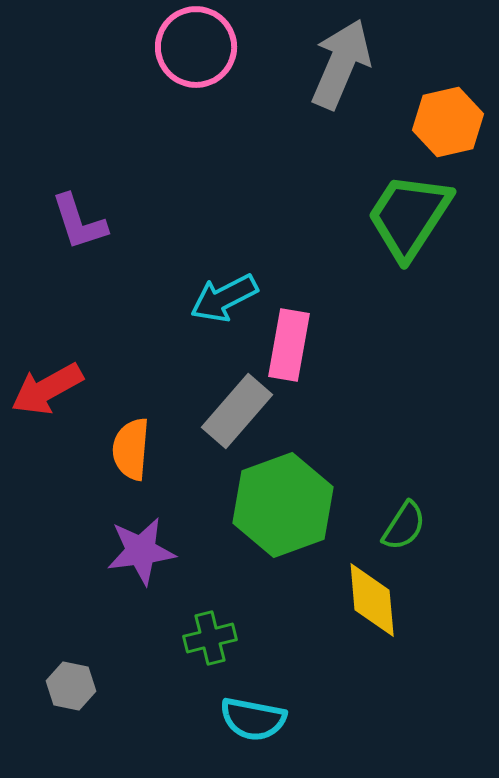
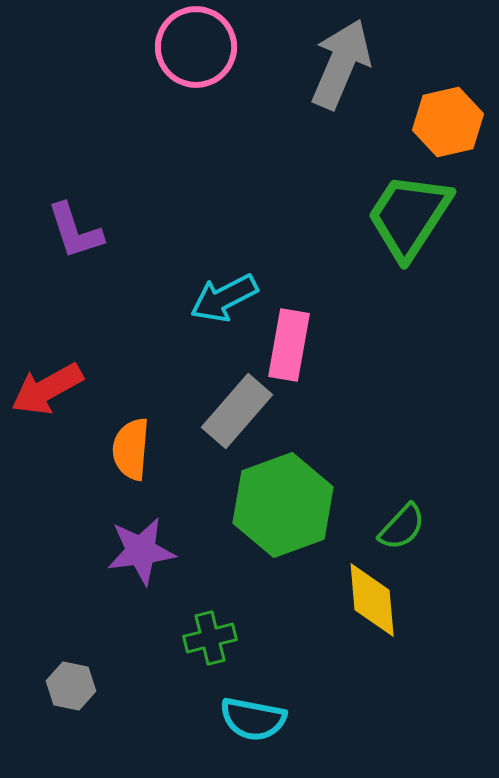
purple L-shape: moved 4 px left, 9 px down
green semicircle: moved 2 px left, 1 px down; rotated 10 degrees clockwise
